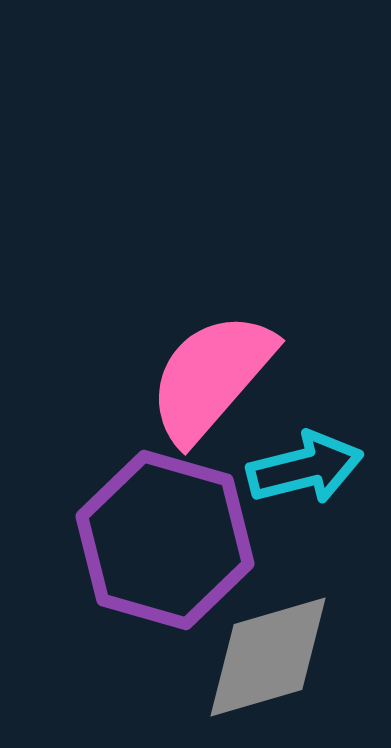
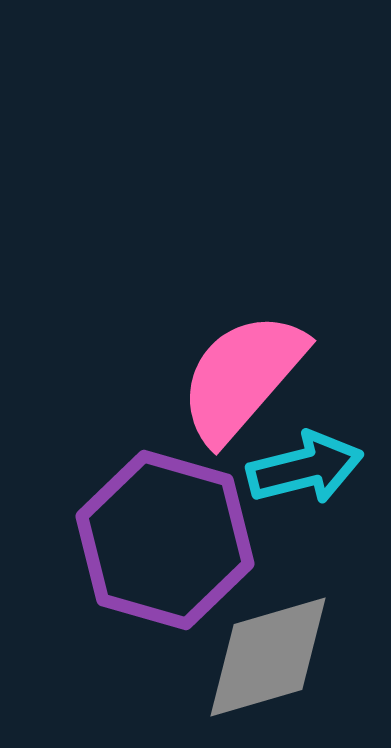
pink semicircle: moved 31 px right
